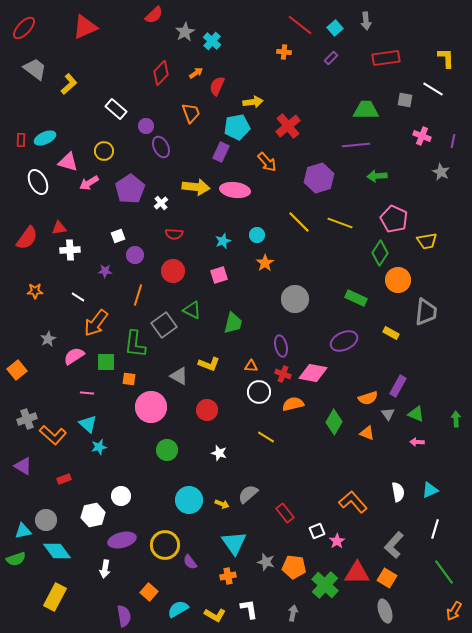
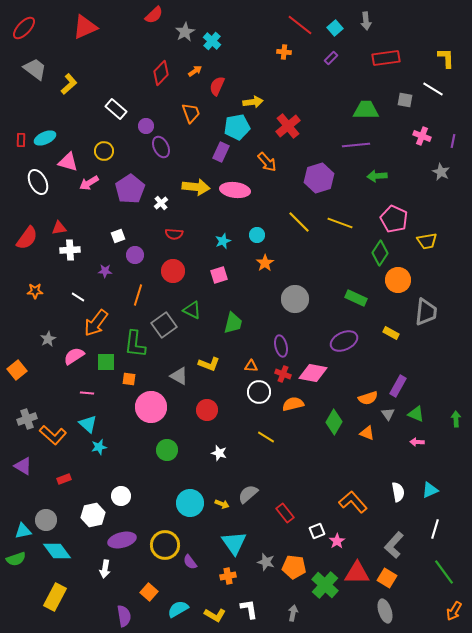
orange arrow at (196, 73): moved 1 px left, 2 px up
cyan circle at (189, 500): moved 1 px right, 3 px down
